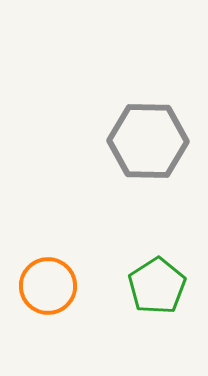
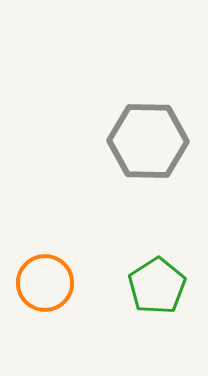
orange circle: moved 3 px left, 3 px up
